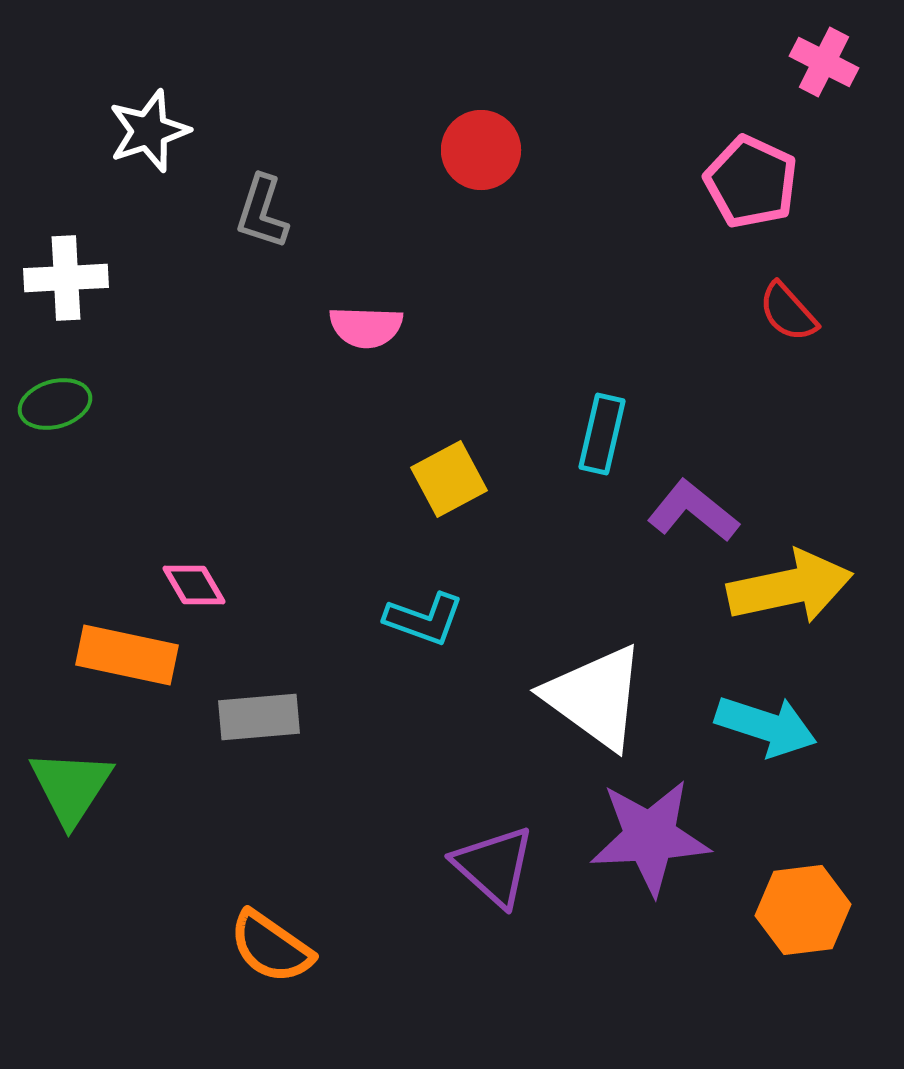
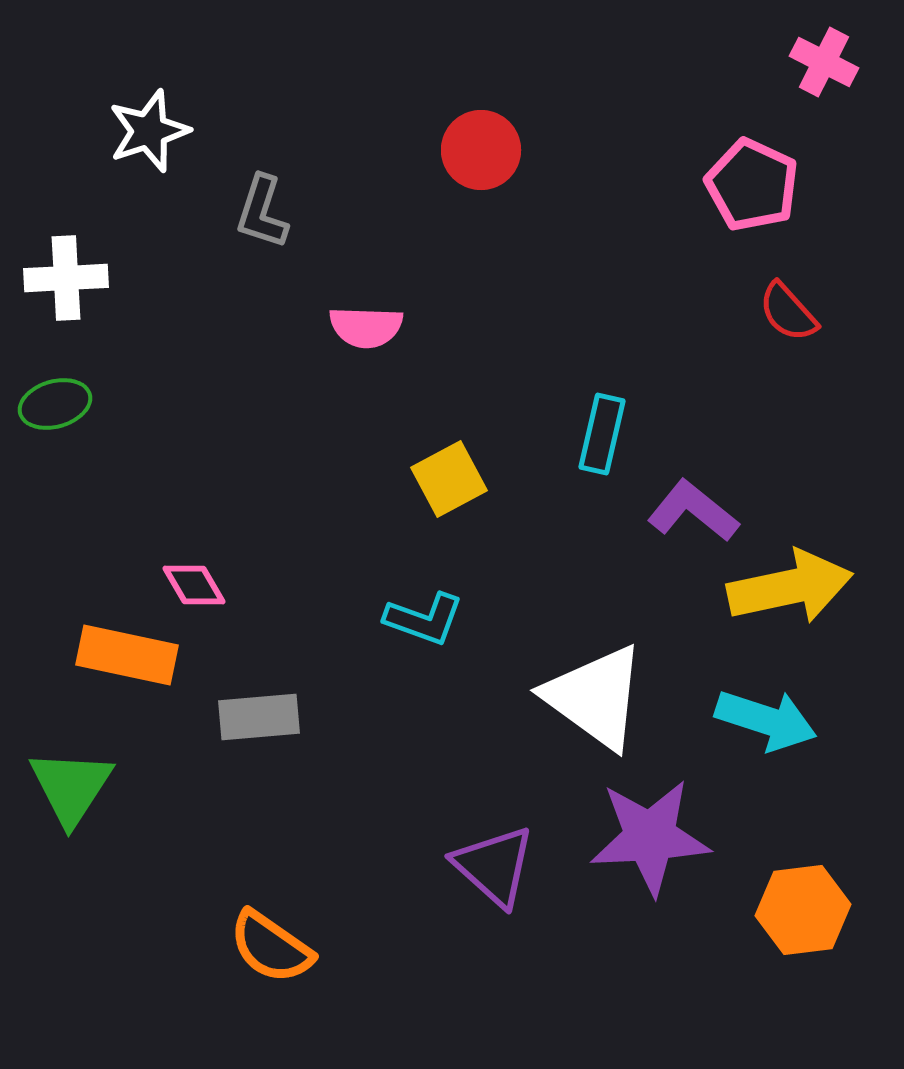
pink pentagon: moved 1 px right, 3 px down
cyan arrow: moved 6 px up
